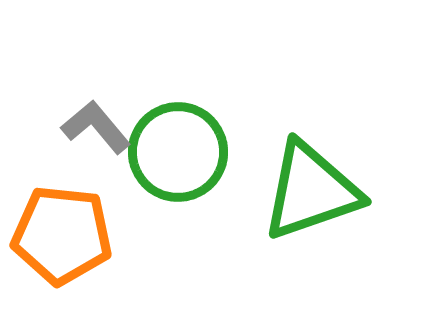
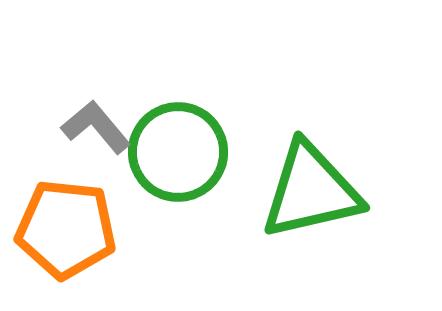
green triangle: rotated 6 degrees clockwise
orange pentagon: moved 4 px right, 6 px up
